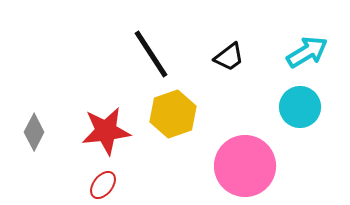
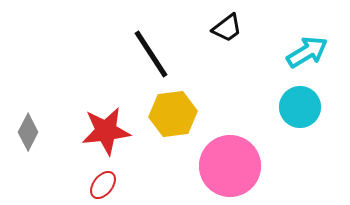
black trapezoid: moved 2 px left, 29 px up
yellow hexagon: rotated 12 degrees clockwise
gray diamond: moved 6 px left
pink circle: moved 15 px left
